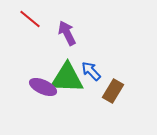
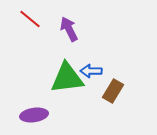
purple arrow: moved 2 px right, 4 px up
blue arrow: rotated 45 degrees counterclockwise
green triangle: rotated 9 degrees counterclockwise
purple ellipse: moved 9 px left, 28 px down; rotated 32 degrees counterclockwise
